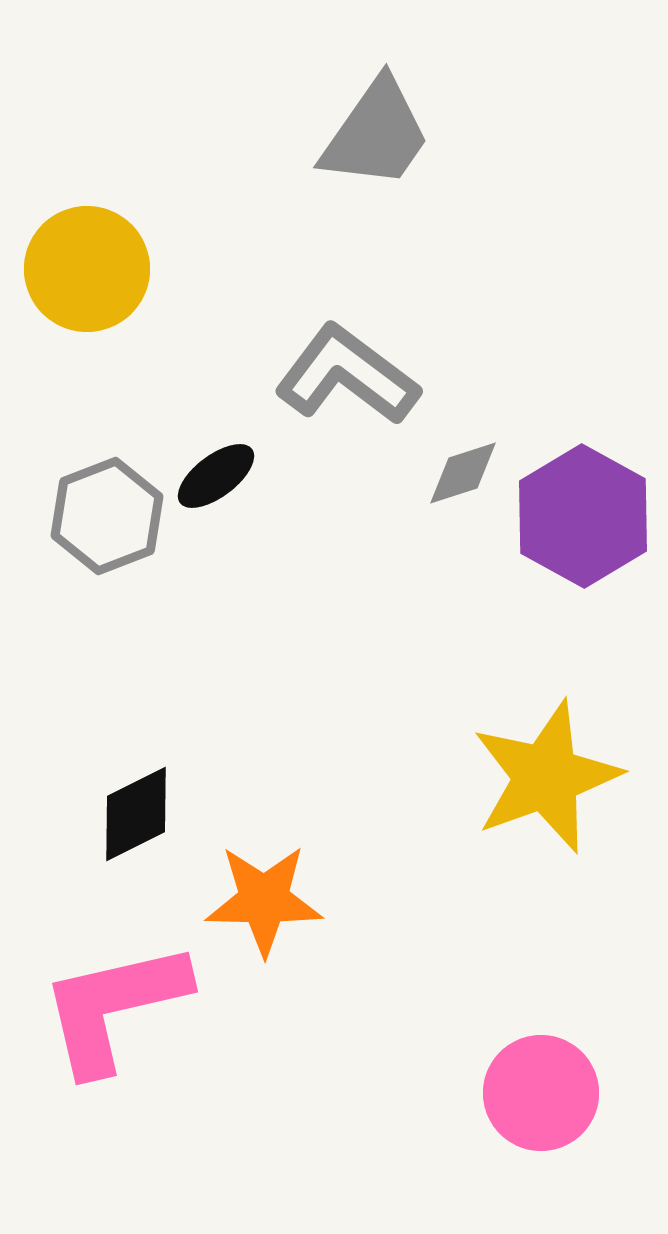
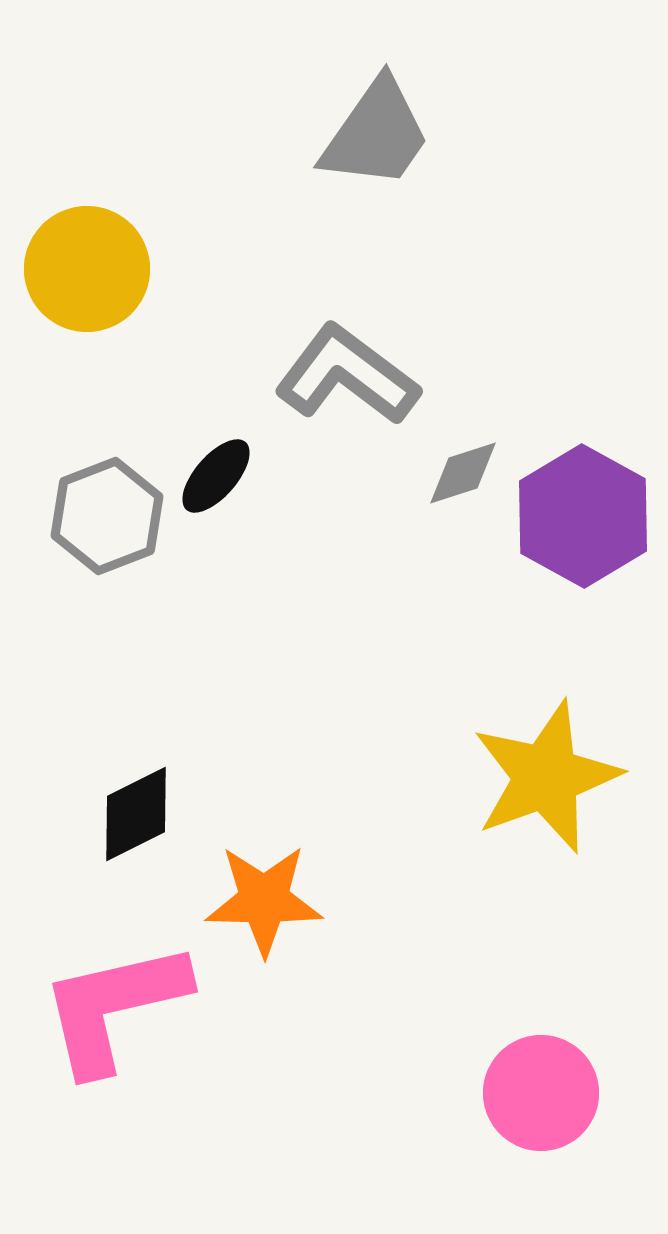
black ellipse: rotated 12 degrees counterclockwise
